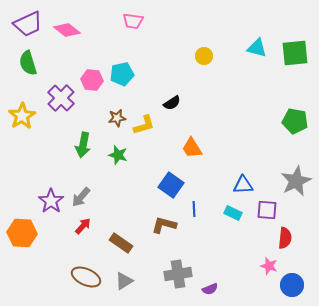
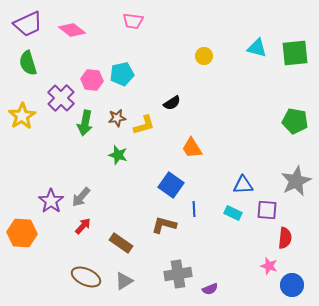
pink diamond: moved 5 px right
green arrow: moved 2 px right, 22 px up
